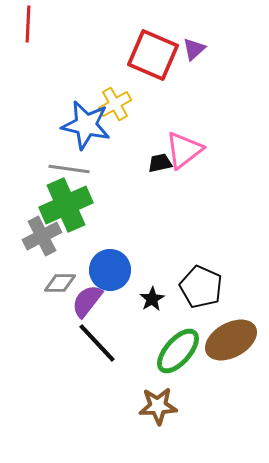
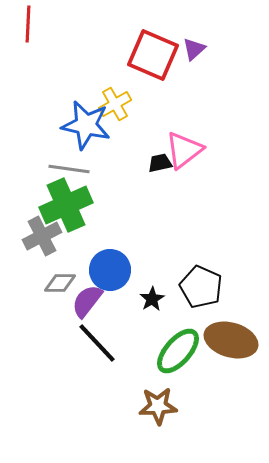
brown ellipse: rotated 45 degrees clockwise
